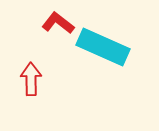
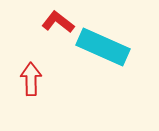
red L-shape: moved 1 px up
